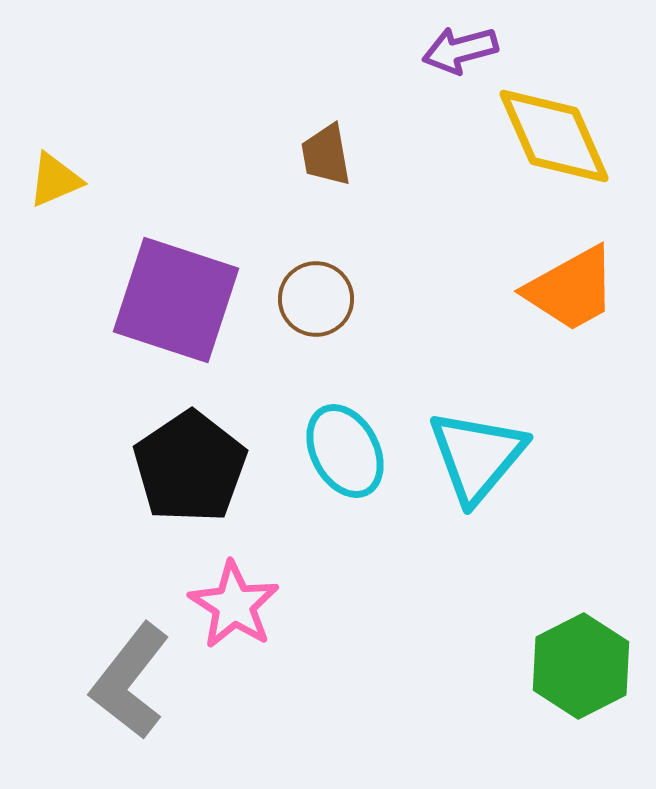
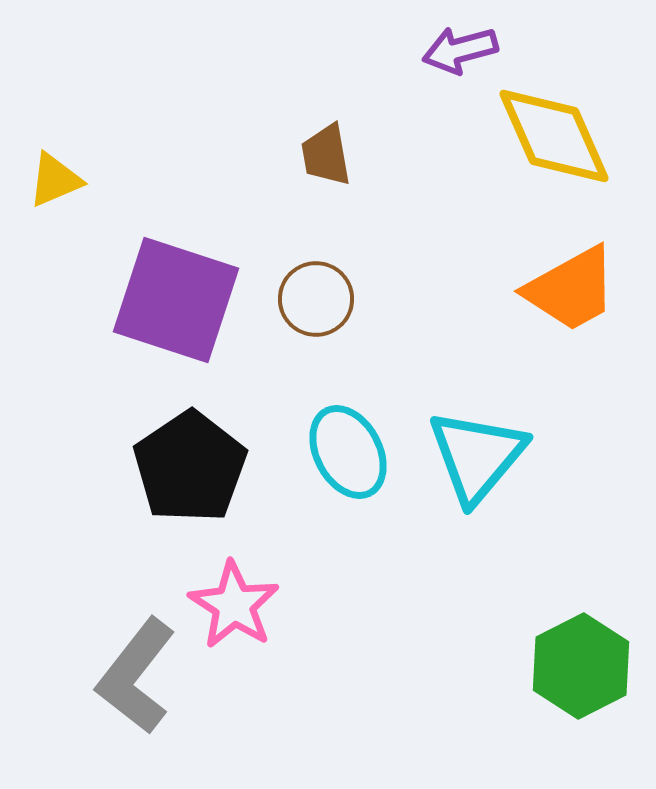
cyan ellipse: moved 3 px right, 1 px down
gray L-shape: moved 6 px right, 5 px up
